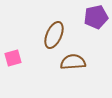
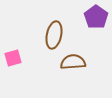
purple pentagon: rotated 25 degrees counterclockwise
brown ellipse: rotated 12 degrees counterclockwise
